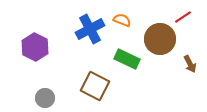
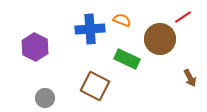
blue cross: rotated 24 degrees clockwise
brown arrow: moved 14 px down
